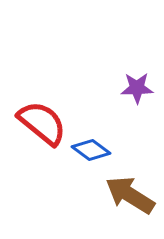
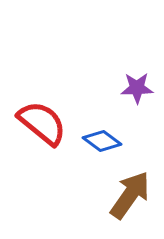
blue diamond: moved 11 px right, 9 px up
brown arrow: rotated 93 degrees clockwise
